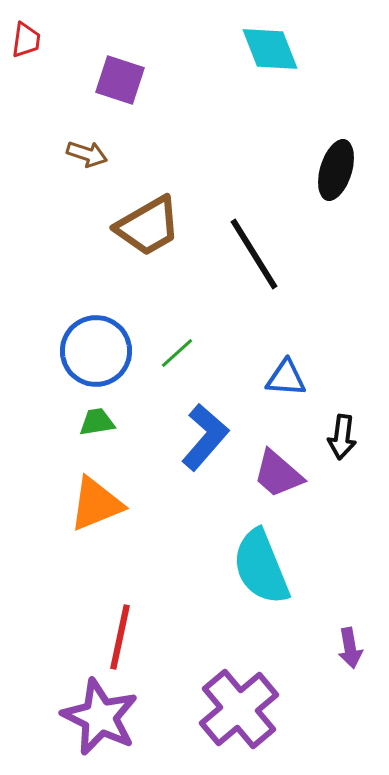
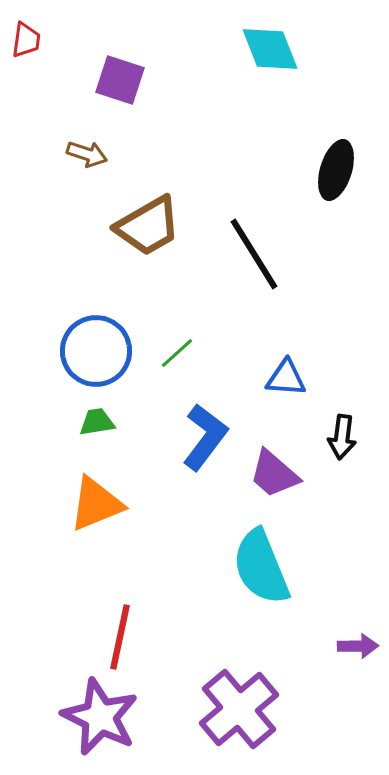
blue L-shape: rotated 4 degrees counterclockwise
purple trapezoid: moved 4 px left
purple arrow: moved 8 px right, 2 px up; rotated 81 degrees counterclockwise
